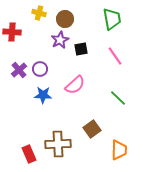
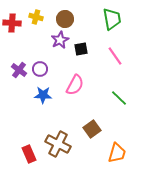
yellow cross: moved 3 px left, 4 px down
red cross: moved 9 px up
purple cross: rotated 14 degrees counterclockwise
pink semicircle: rotated 20 degrees counterclockwise
green line: moved 1 px right
brown cross: rotated 30 degrees clockwise
orange trapezoid: moved 2 px left, 3 px down; rotated 15 degrees clockwise
